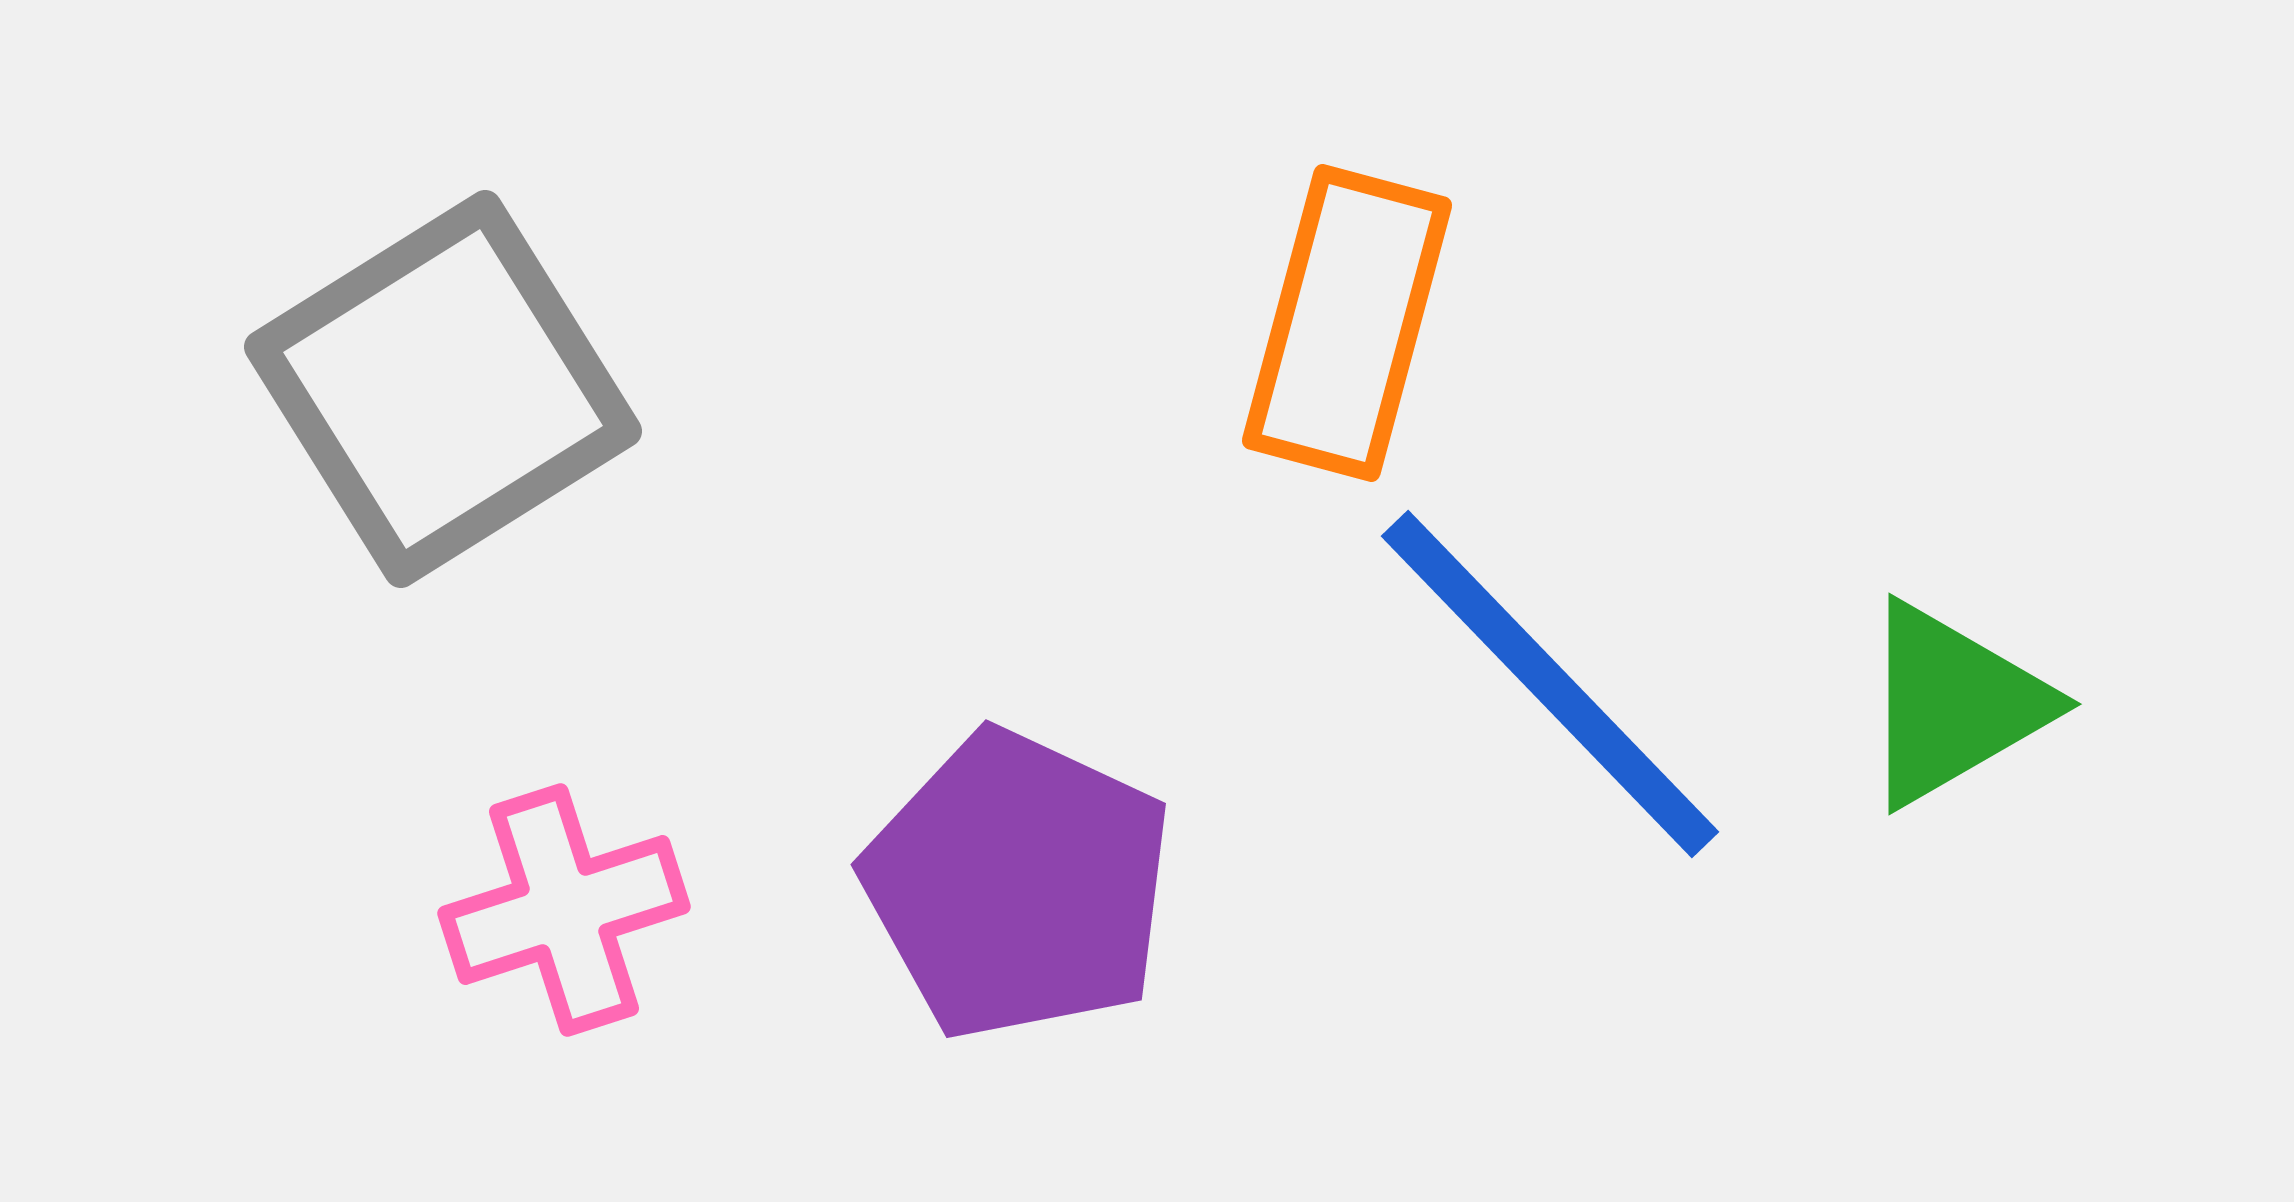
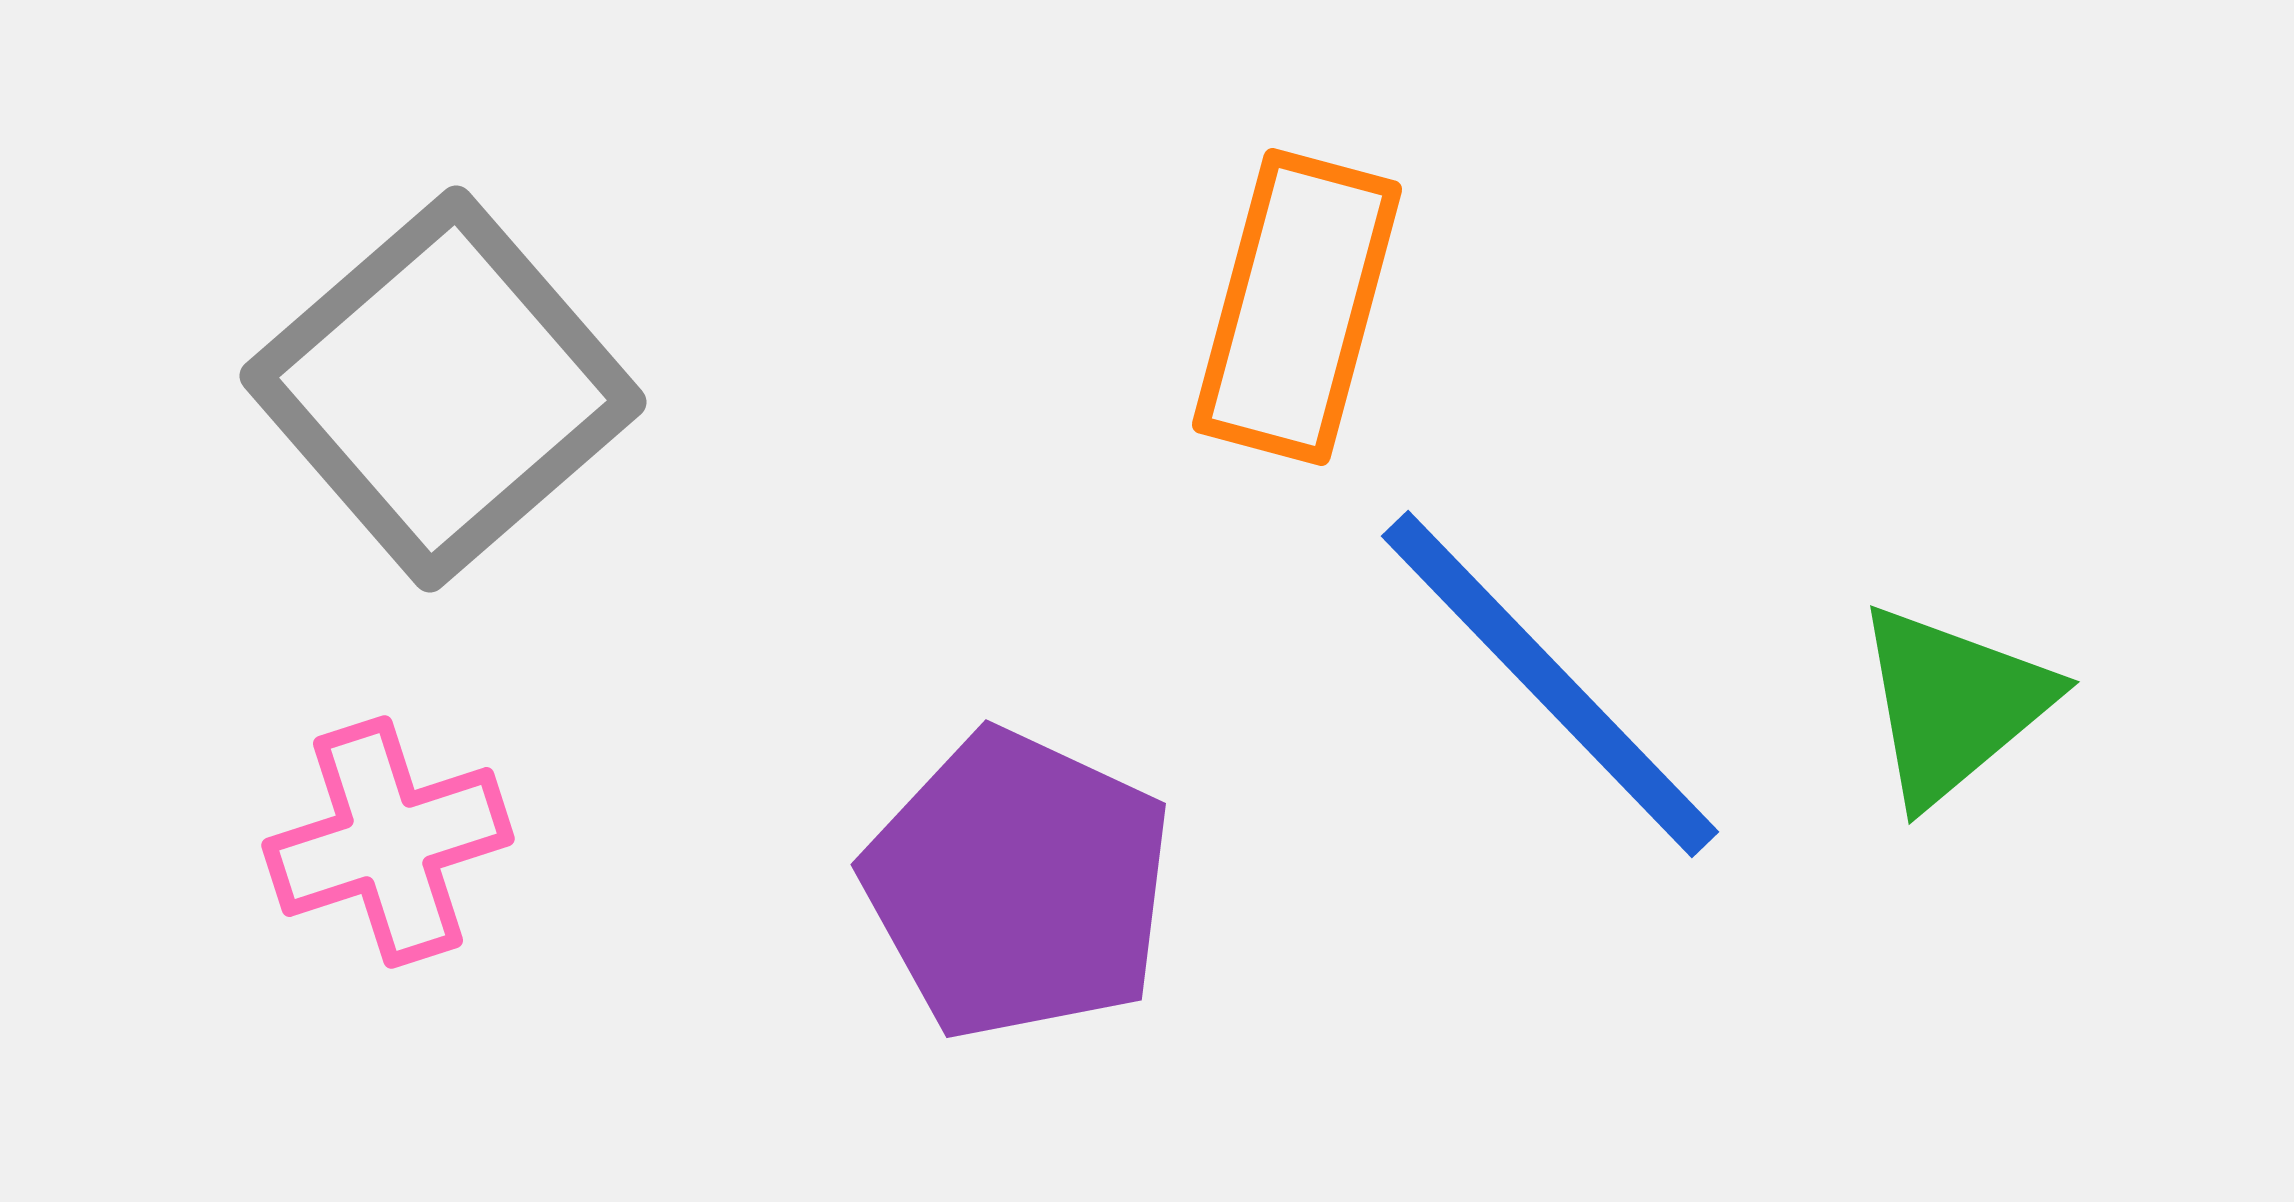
orange rectangle: moved 50 px left, 16 px up
gray square: rotated 9 degrees counterclockwise
green triangle: rotated 10 degrees counterclockwise
pink cross: moved 176 px left, 68 px up
